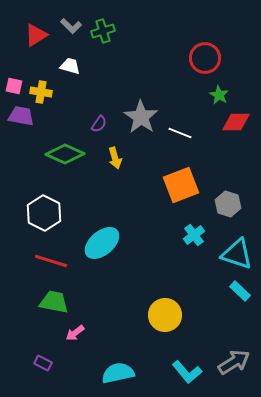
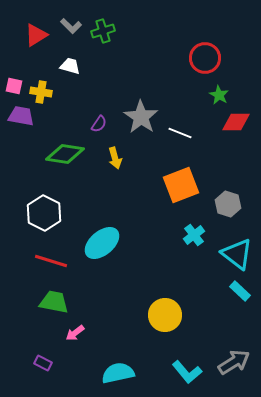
green diamond: rotated 15 degrees counterclockwise
cyan triangle: rotated 20 degrees clockwise
